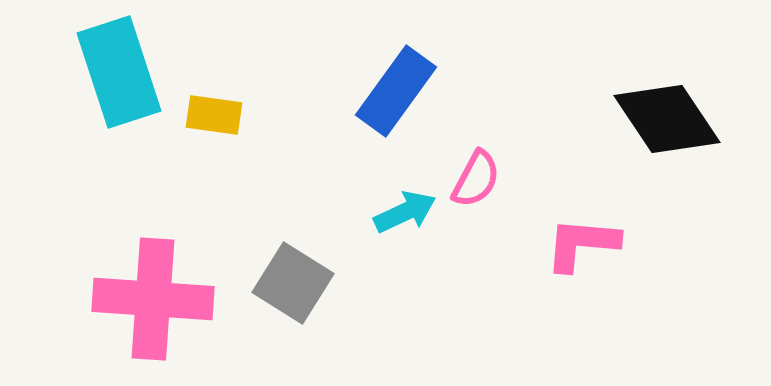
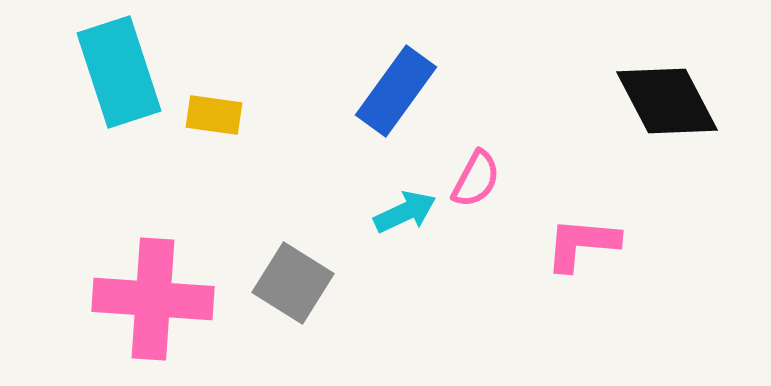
black diamond: moved 18 px up; rotated 6 degrees clockwise
